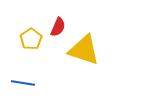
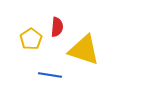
red semicircle: moved 1 px left; rotated 18 degrees counterclockwise
blue line: moved 27 px right, 8 px up
